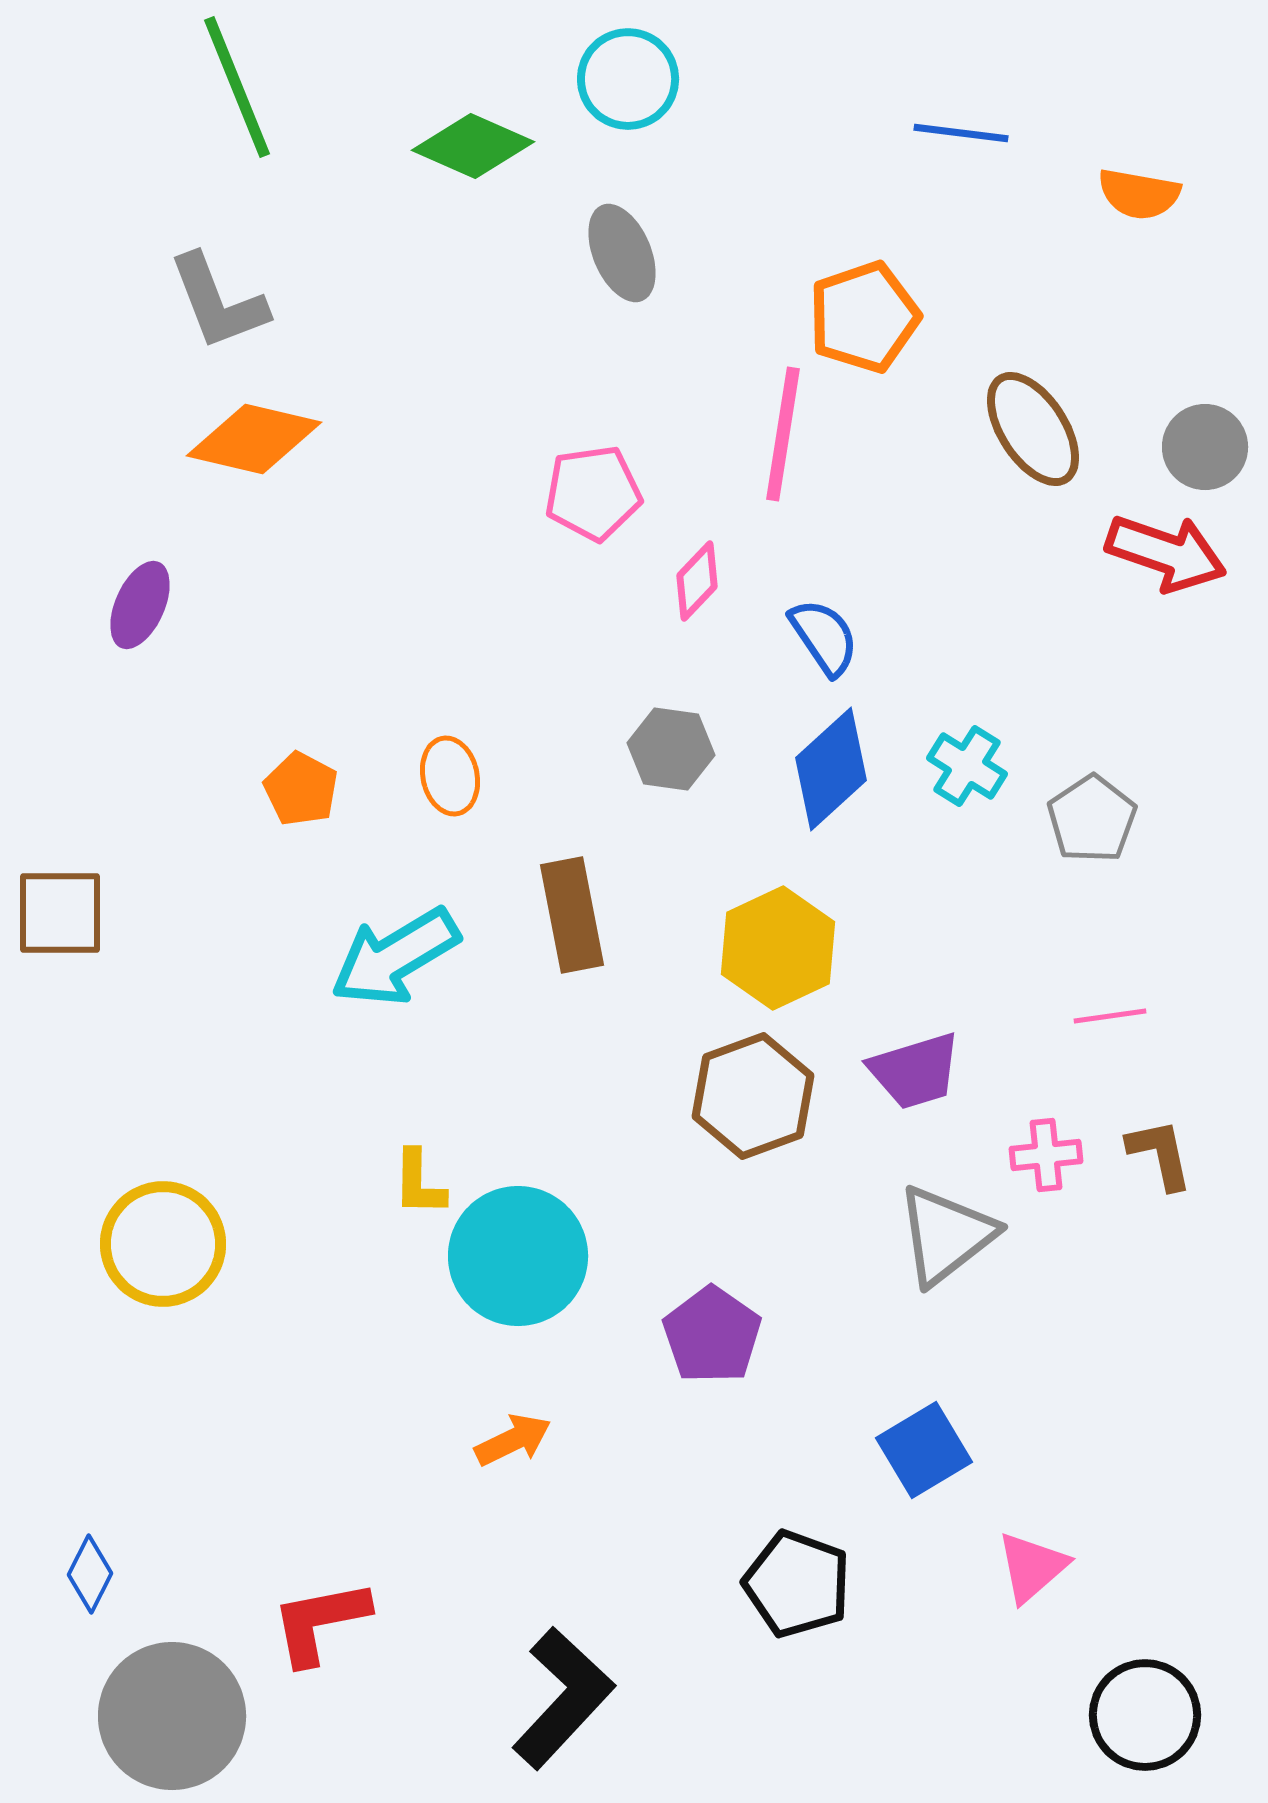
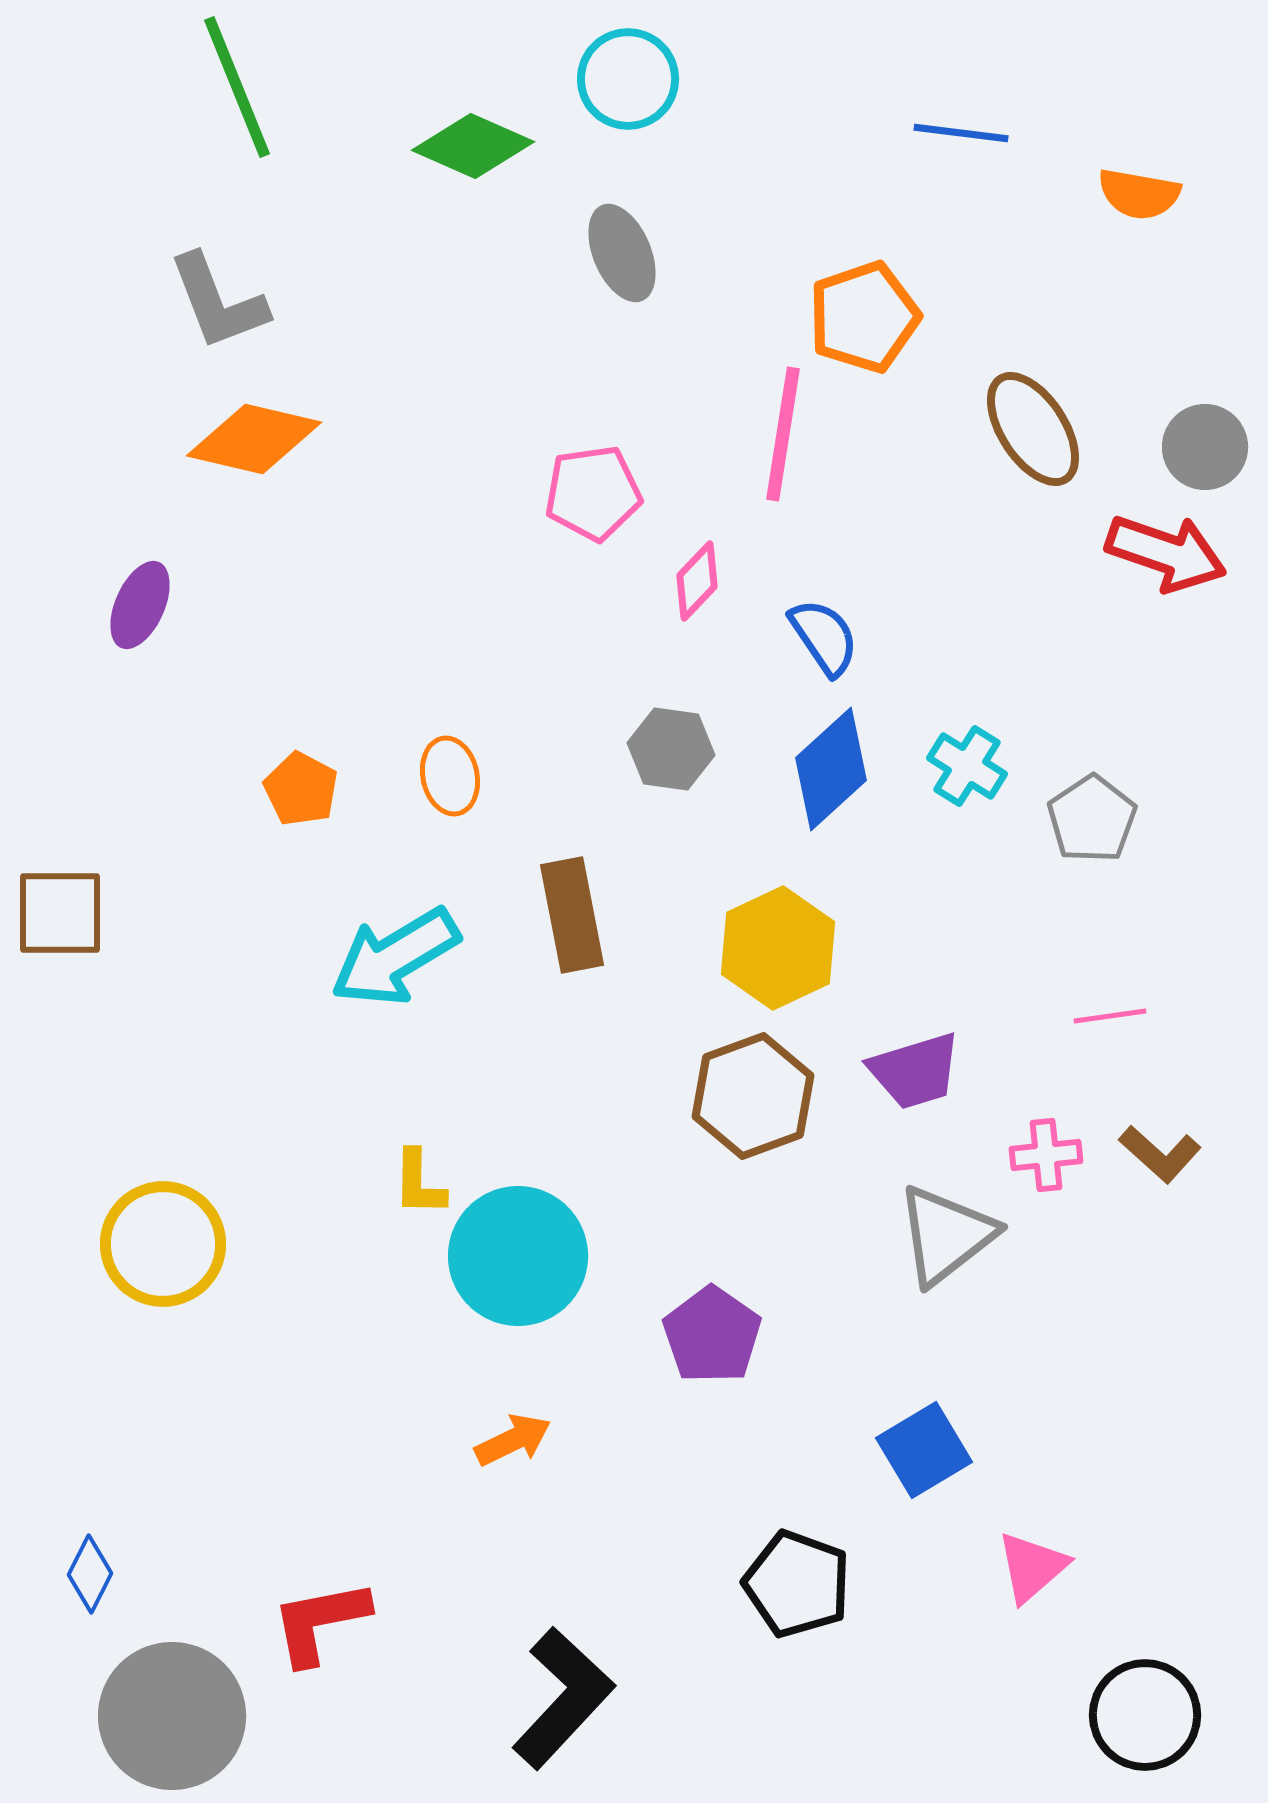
brown L-shape at (1160, 1154): rotated 144 degrees clockwise
